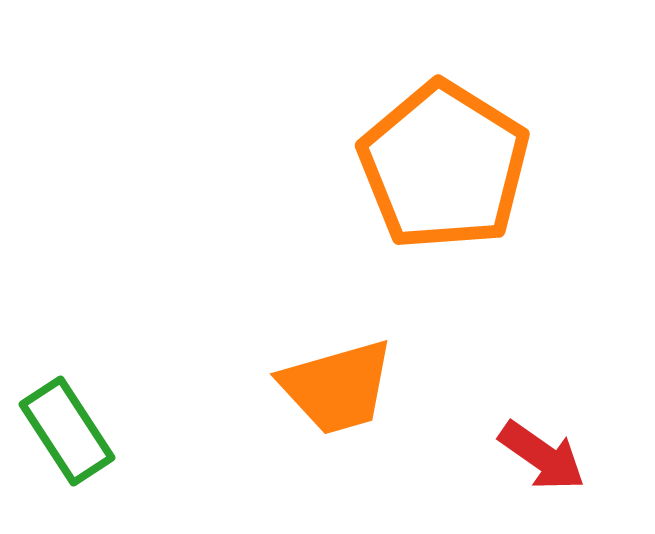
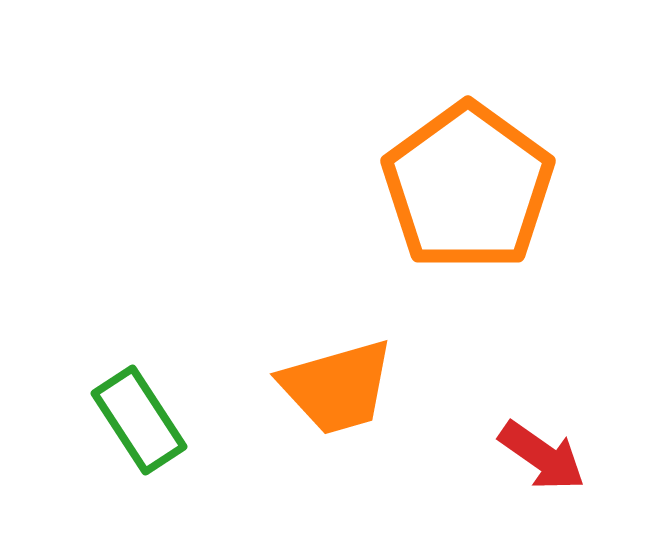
orange pentagon: moved 24 px right, 21 px down; rotated 4 degrees clockwise
green rectangle: moved 72 px right, 11 px up
